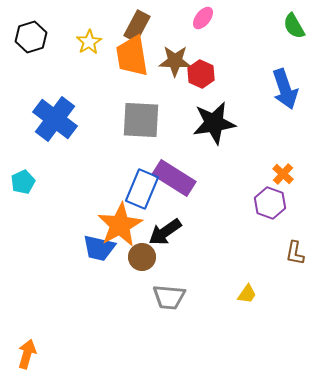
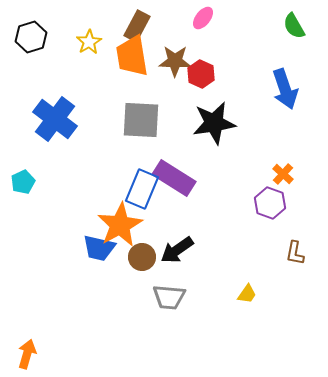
black arrow: moved 12 px right, 18 px down
